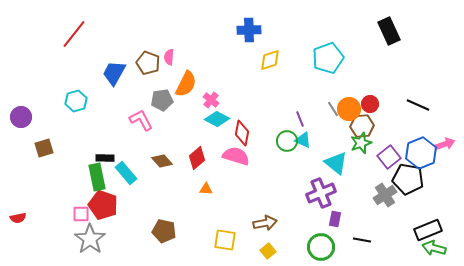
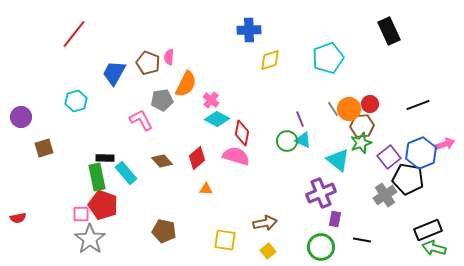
black line at (418, 105): rotated 45 degrees counterclockwise
cyan triangle at (336, 163): moved 2 px right, 3 px up
